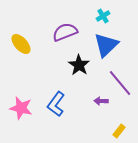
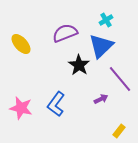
cyan cross: moved 3 px right, 4 px down
purple semicircle: moved 1 px down
blue triangle: moved 5 px left, 1 px down
purple line: moved 4 px up
purple arrow: moved 2 px up; rotated 152 degrees clockwise
